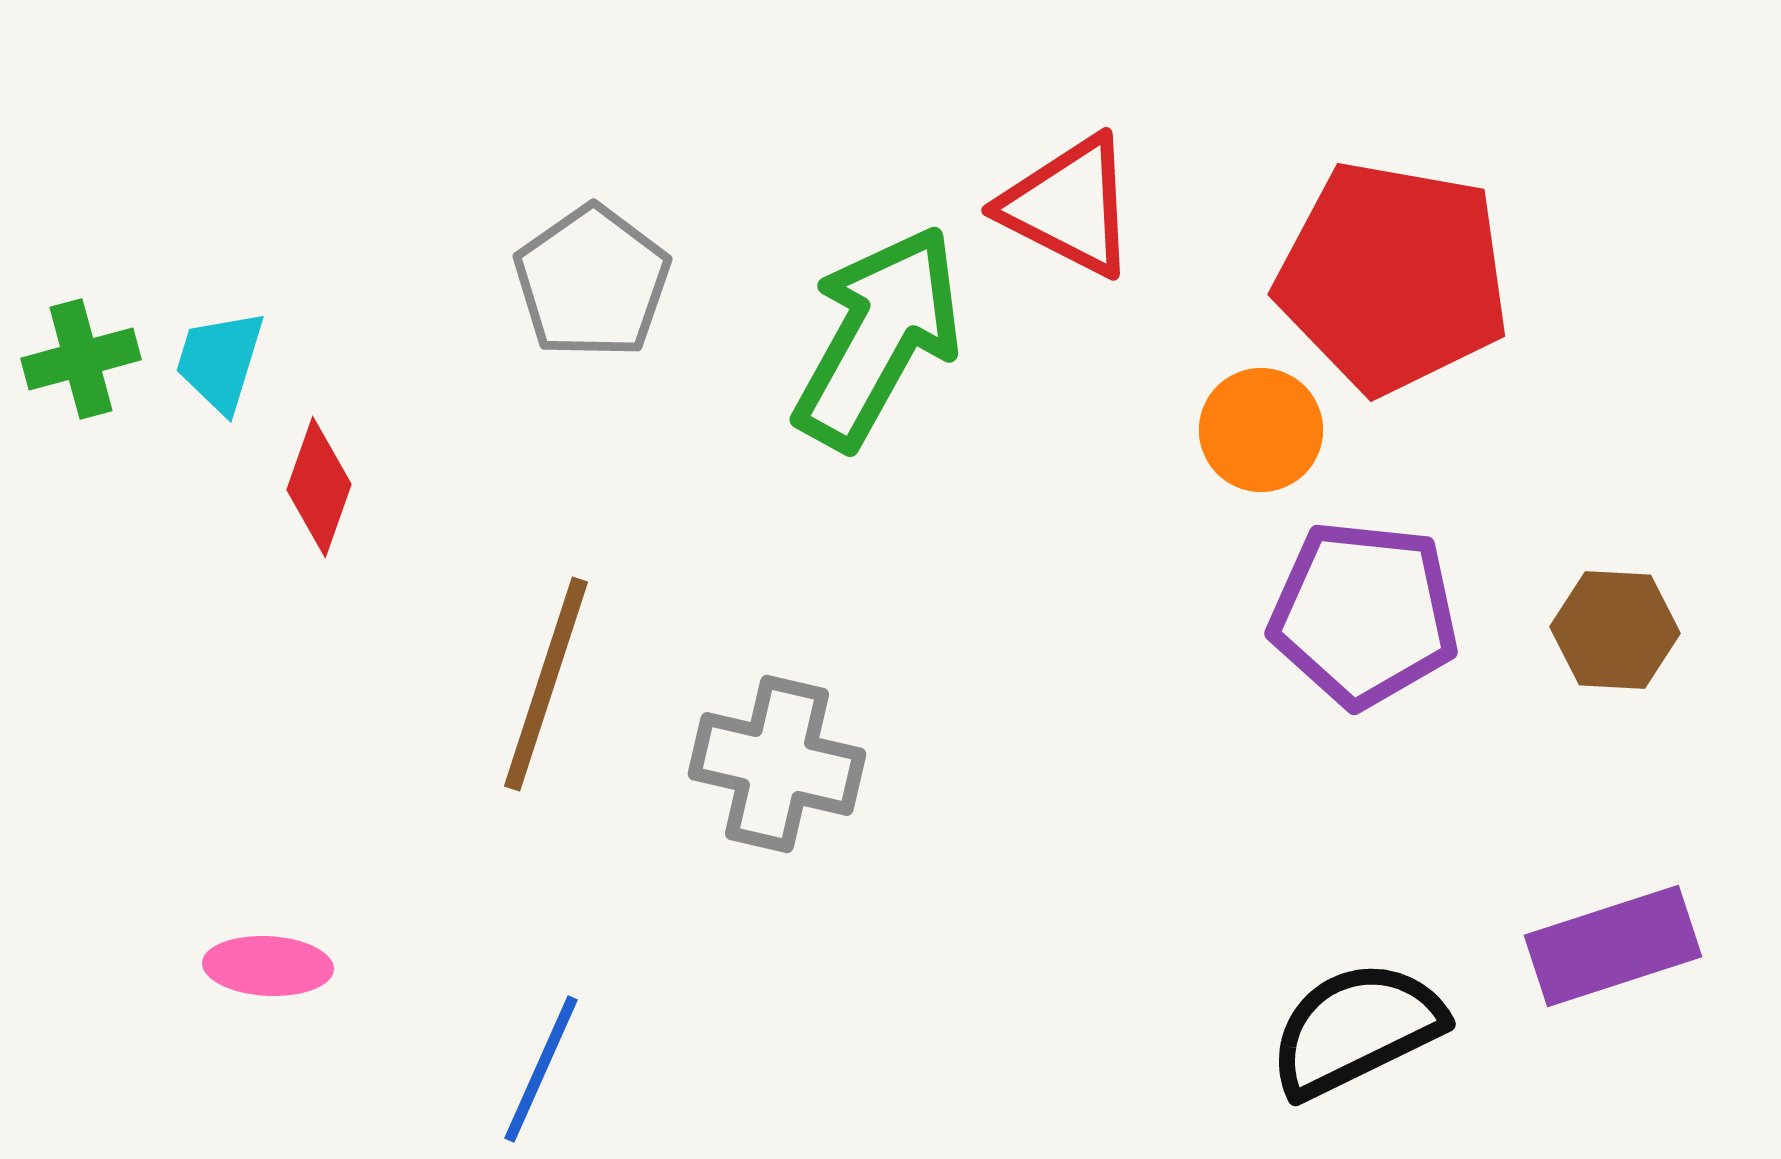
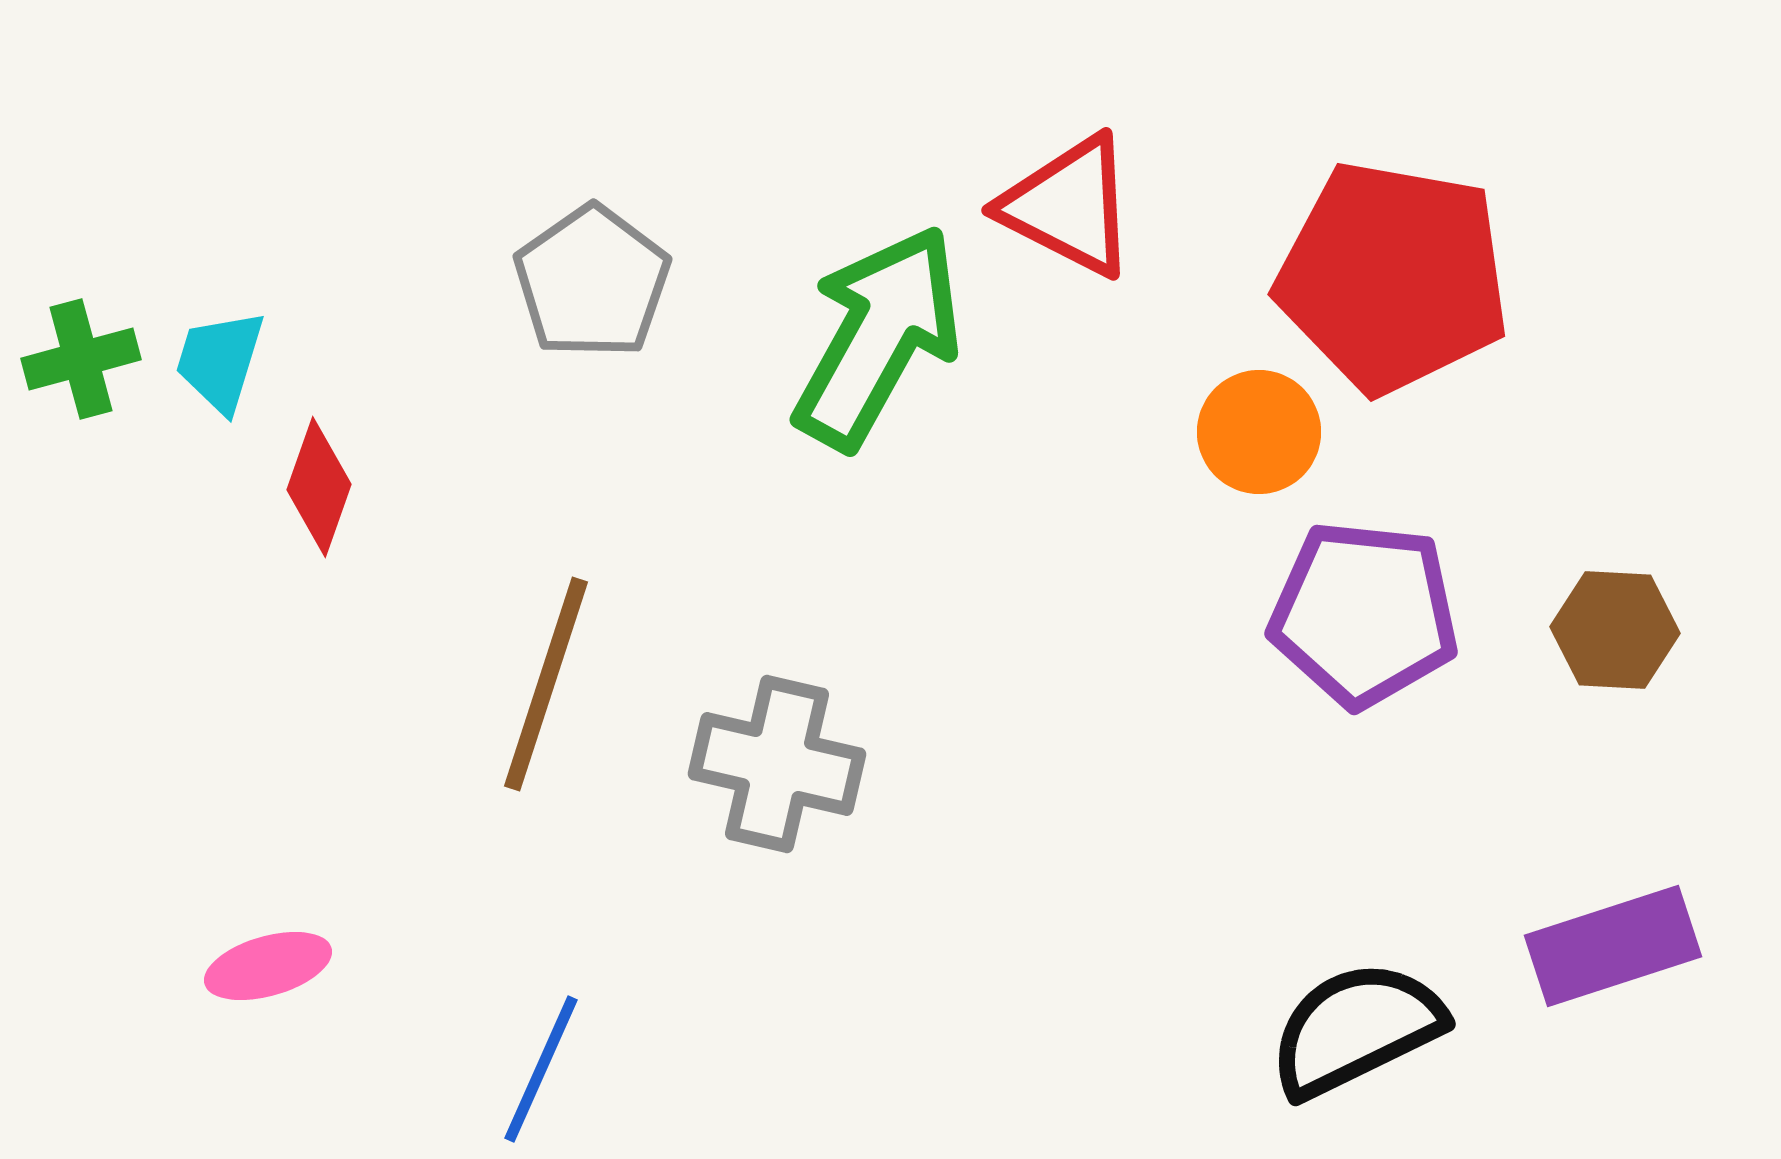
orange circle: moved 2 px left, 2 px down
pink ellipse: rotated 19 degrees counterclockwise
